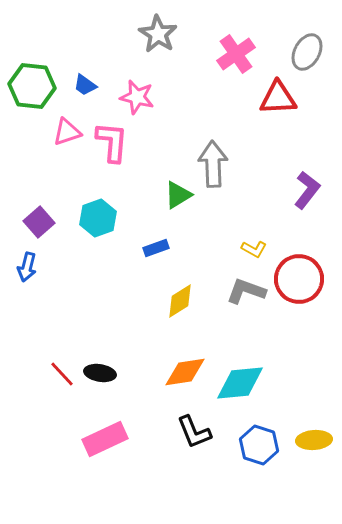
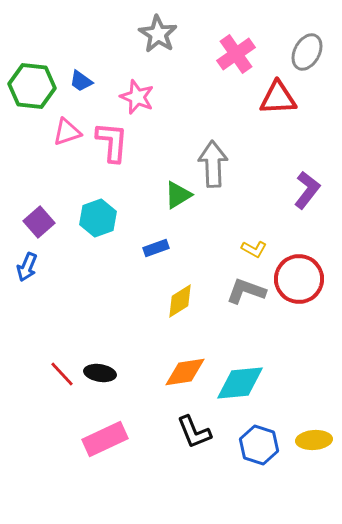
blue trapezoid: moved 4 px left, 4 px up
pink star: rotated 8 degrees clockwise
blue arrow: rotated 8 degrees clockwise
